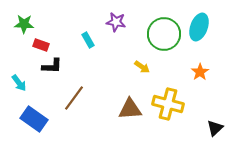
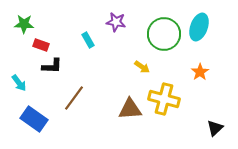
yellow cross: moved 4 px left, 5 px up
